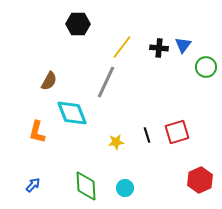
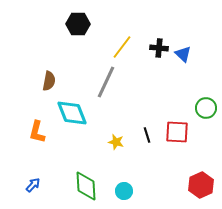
blue triangle: moved 9 px down; rotated 24 degrees counterclockwise
green circle: moved 41 px down
brown semicircle: rotated 18 degrees counterclockwise
red square: rotated 20 degrees clockwise
yellow star: rotated 21 degrees clockwise
red hexagon: moved 1 px right, 5 px down
cyan circle: moved 1 px left, 3 px down
